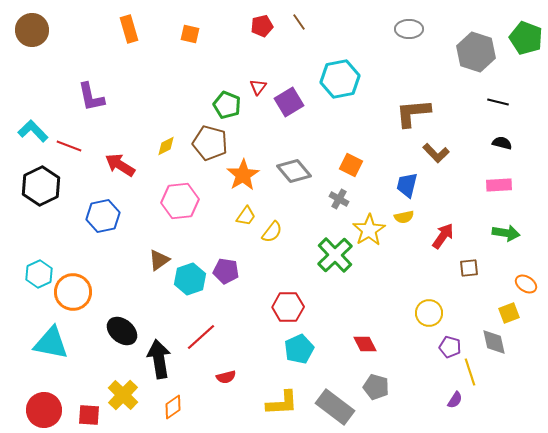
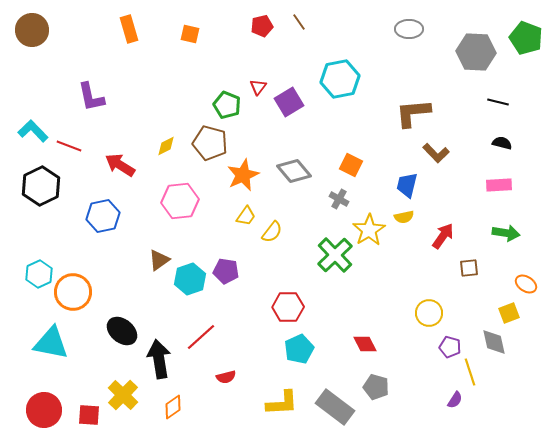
gray hexagon at (476, 52): rotated 15 degrees counterclockwise
orange star at (243, 175): rotated 8 degrees clockwise
